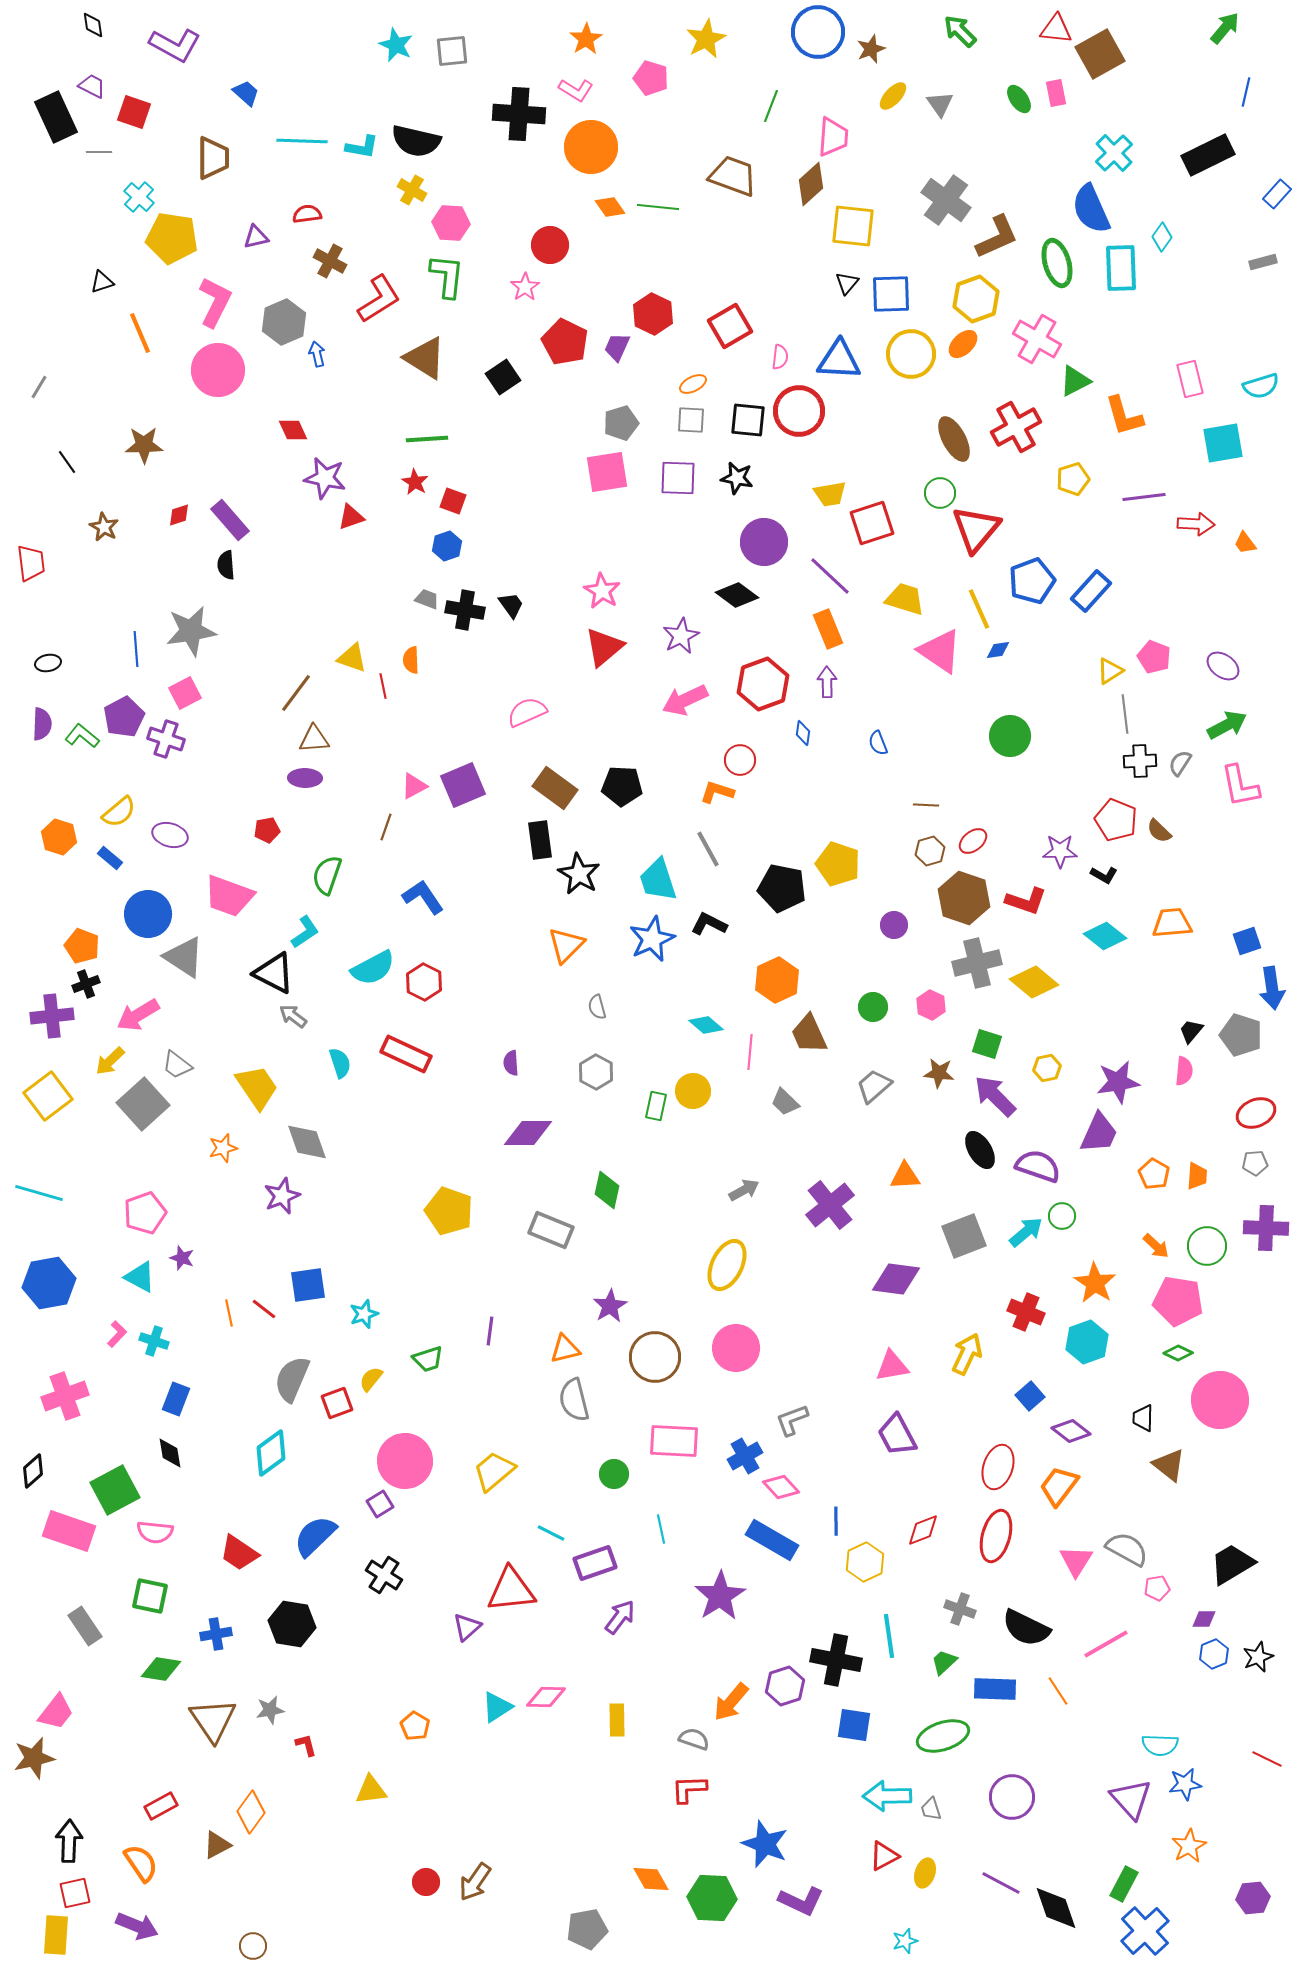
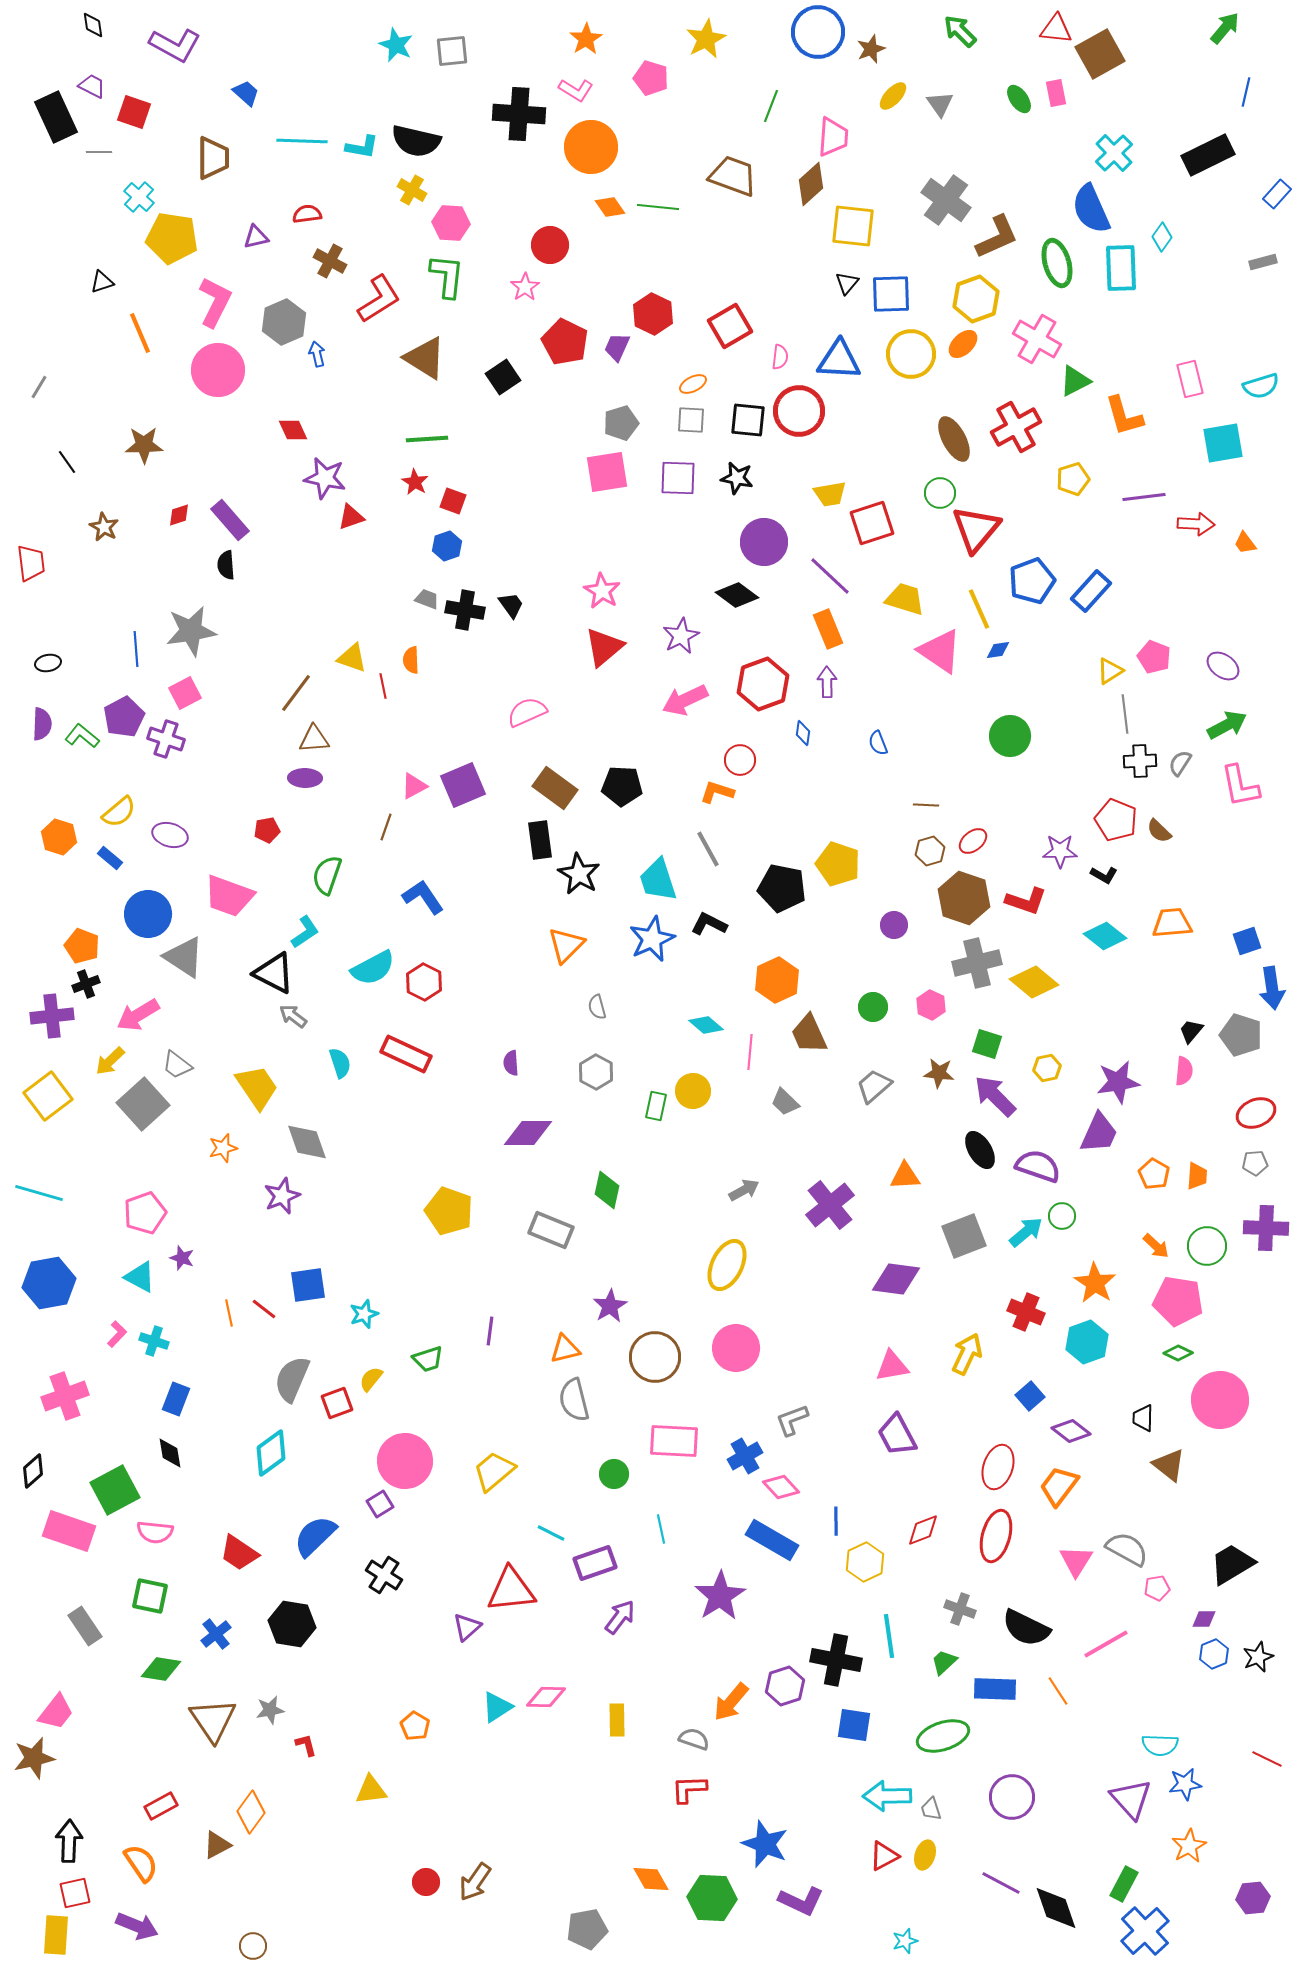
blue cross at (216, 1634): rotated 28 degrees counterclockwise
yellow ellipse at (925, 1873): moved 18 px up
